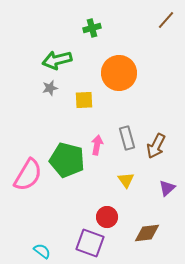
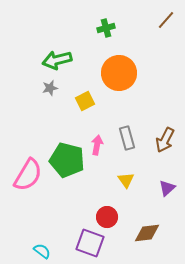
green cross: moved 14 px right
yellow square: moved 1 px right, 1 px down; rotated 24 degrees counterclockwise
brown arrow: moved 9 px right, 6 px up
